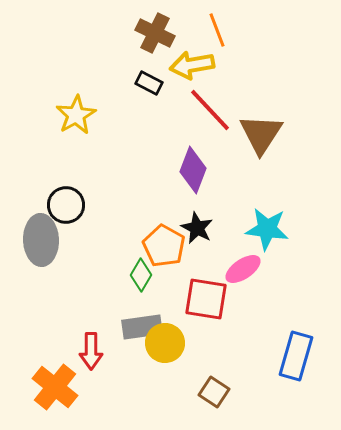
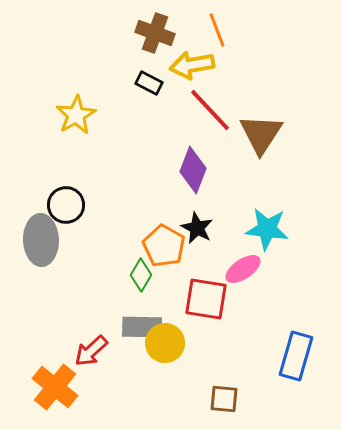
brown cross: rotated 6 degrees counterclockwise
gray rectangle: rotated 9 degrees clockwise
red arrow: rotated 48 degrees clockwise
brown square: moved 10 px right, 7 px down; rotated 28 degrees counterclockwise
